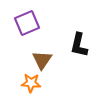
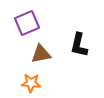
brown triangle: moved 1 px left, 6 px up; rotated 45 degrees clockwise
